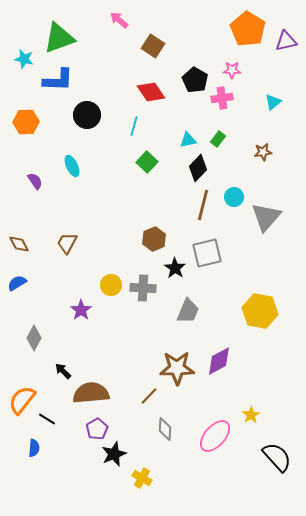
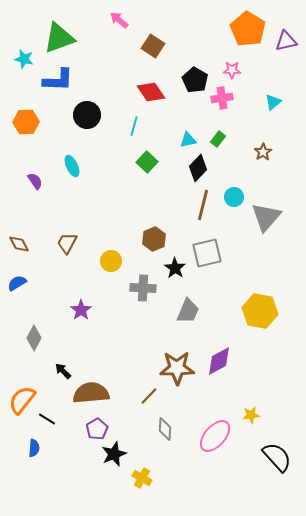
brown star at (263, 152): rotated 24 degrees counterclockwise
yellow circle at (111, 285): moved 24 px up
yellow star at (251, 415): rotated 24 degrees clockwise
